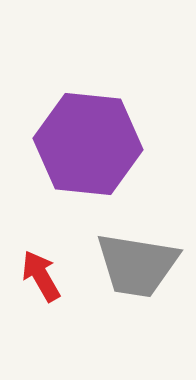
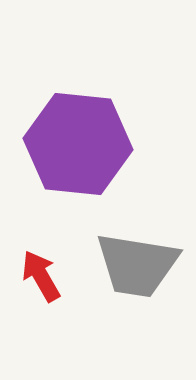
purple hexagon: moved 10 px left
